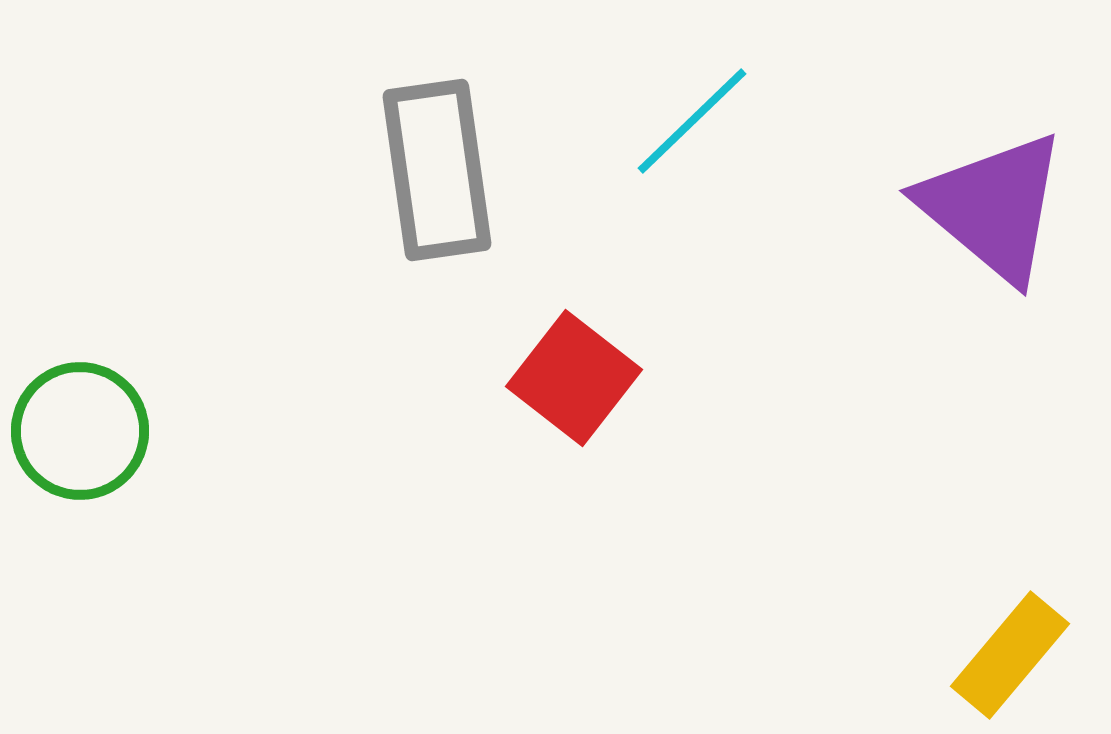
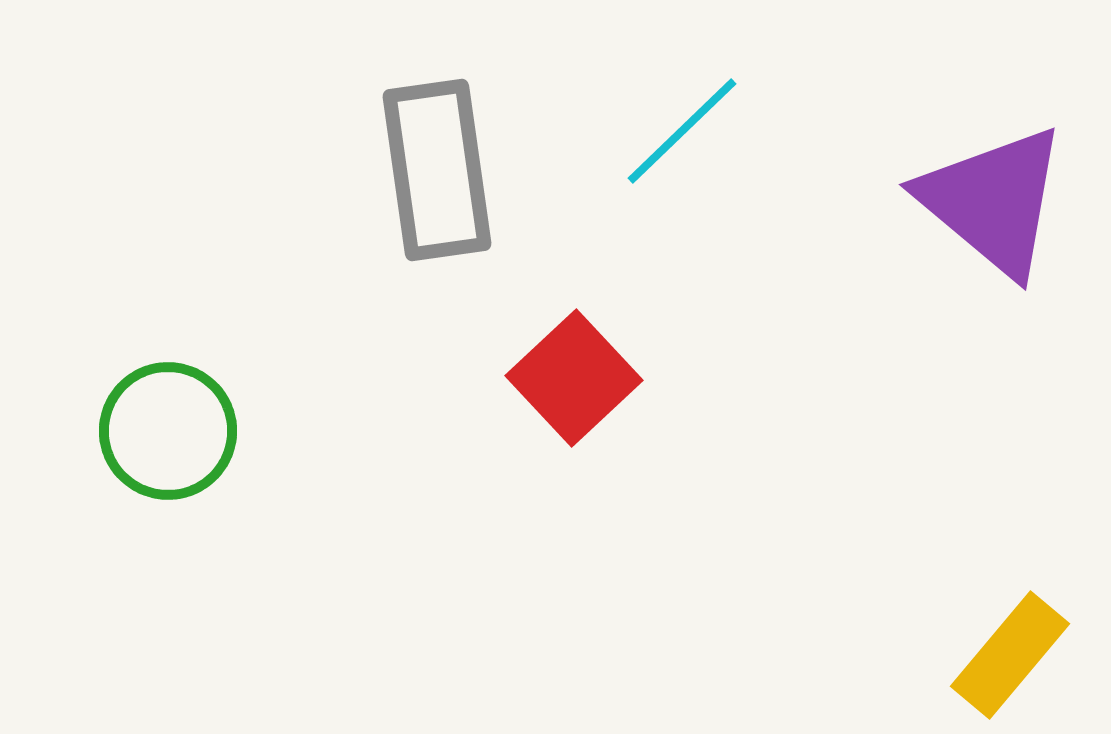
cyan line: moved 10 px left, 10 px down
purple triangle: moved 6 px up
red square: rotated 9 degrees clockwise
green circle: moved 88 px right
